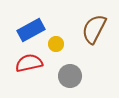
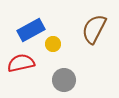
yellow circle: moved 3 px left
red semicircle: moved 8 px left
gray circle: moved 6 px left, 4 px down
